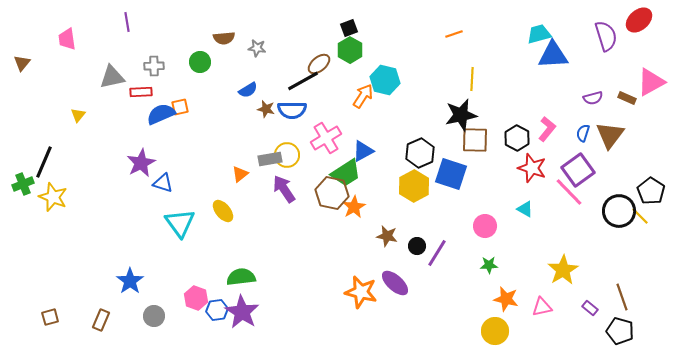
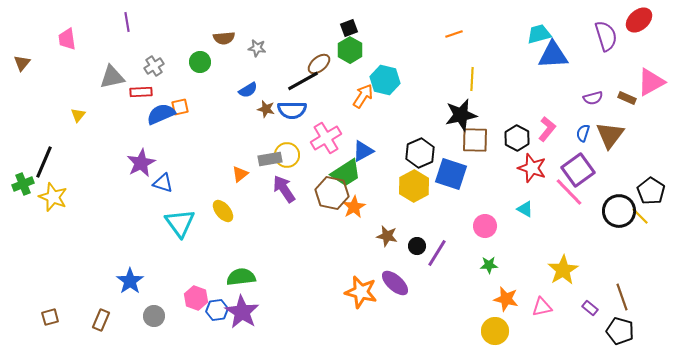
gray cross at (154, 66): rotated 30 degrees counterclockwise
